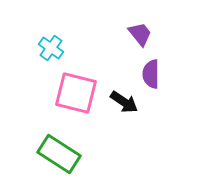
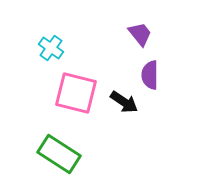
purple semicircle: moved 1 px left, 1 px down
